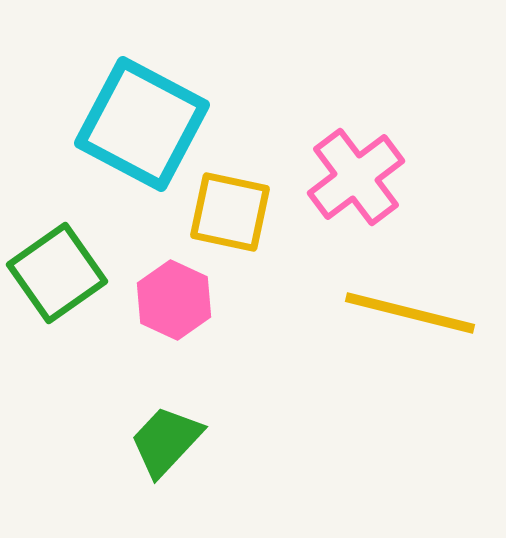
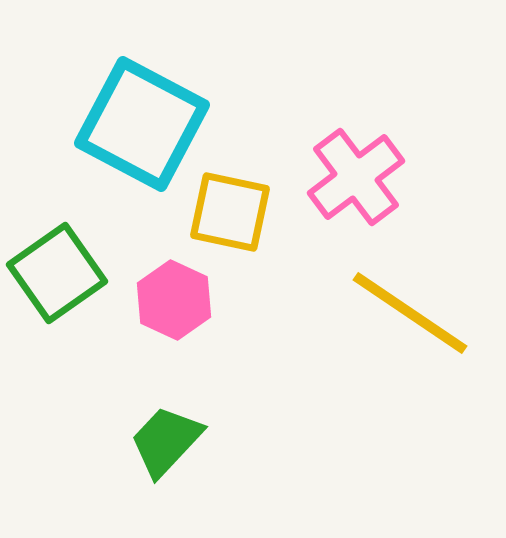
yellow line: rotated 20 degrees clockwise
